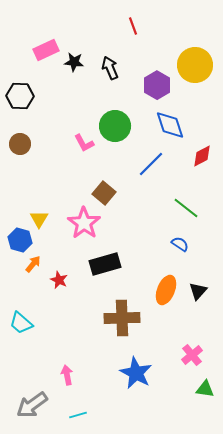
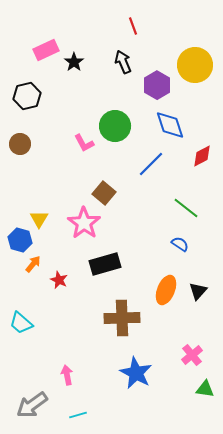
black star: rotated 30 degrees clockwise
black arrow: moved 13 px right, 6 px up
black hexagon: moved 7 px right; rotated 16 degrees counterclockwise
